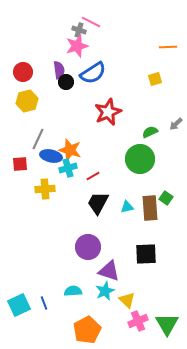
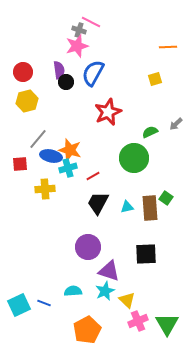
blue semicircle: rotated 152 degrees clockwise
gray line: rotated 15 degrees clockwise
green circle: moved 6 px left, 1 px up
blue line: rotated 48 degrees counterclockwise
